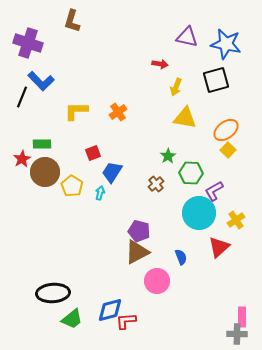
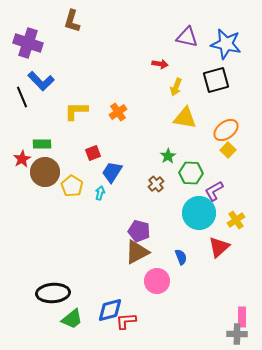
black line: rotated 45 degrees counterclockwise
